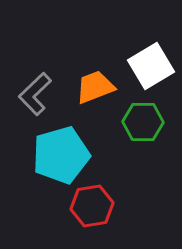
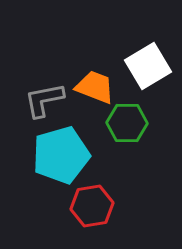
white square: moved 3 px left
orange trapezoid: rotated 42 degrees clockwise
gray L-shape: moved 9 px right, 6 px down; rotated 33 degrees clockwise
green hexagon: moved 16 px left, 1 px down
